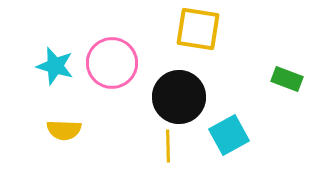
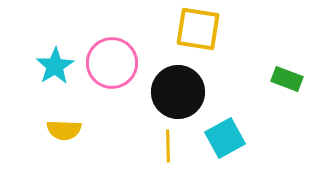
cyan star: rotated 24 degrees clockwise
black circle: moved 1 px left, 5 px up
cyan square: moved 4 px left, 3 px down
